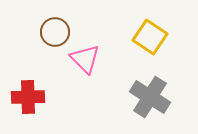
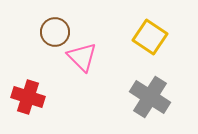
pink triangle: moved 3 px left, 2 px up
red cross: rotated 20 degrees clockwise
